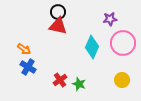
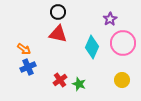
purple star: rotated 24 degrees counterclockwise
red triangle: moved 8 px down
blue cross: rotated 35 degrees clockwise
